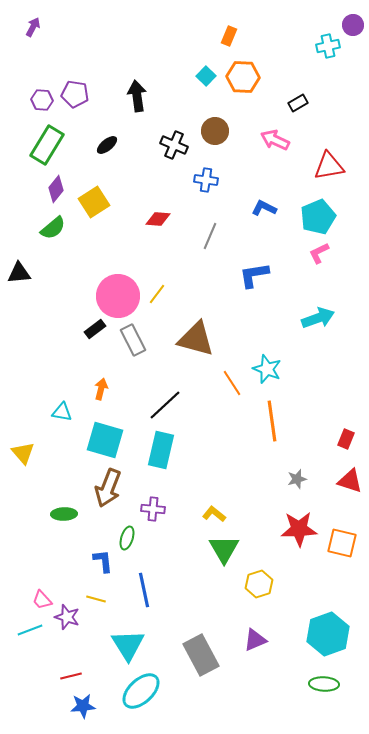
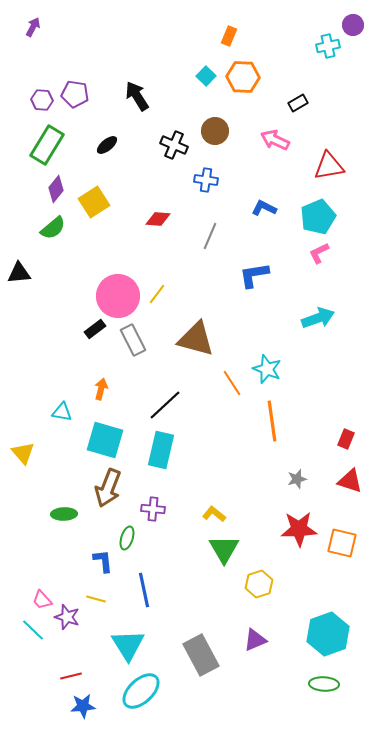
black arrow at (137, 96): rotated 24 degrees counterclockwise
cyan line at (30, 630): moved 3 px right; rotated 65 degrees clockwise
